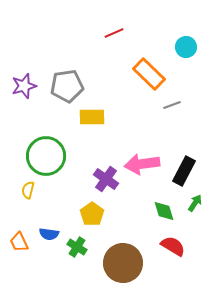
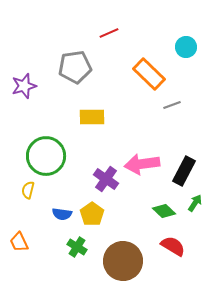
red line: moved 5 px left
gray pentagon: moved 8 px right, 19 px up
green diamond: rotated 30 degrees counterclockwise
blue semicircle: moved 13 px right, 20 px up
brown circle: moved 2 px up
